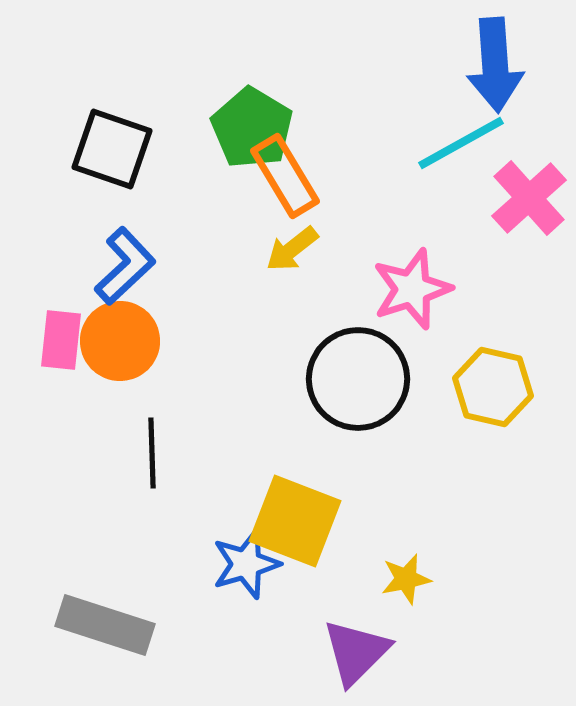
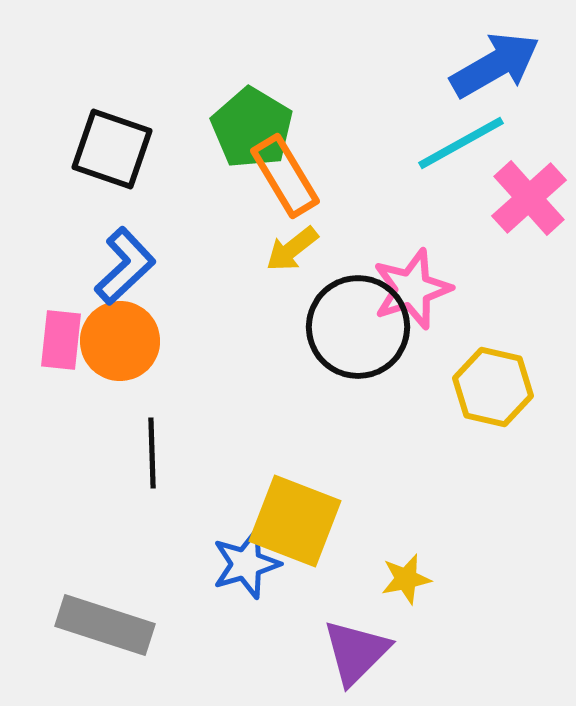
blue arrow: rotated 116 degrees counterclockwise
black circle: moved 52 px up
